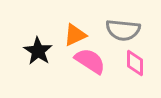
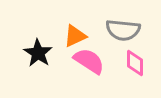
orange triangle: moved 1 px down
black star: moved 2 px down
pink semicircle: moved 1 px left
